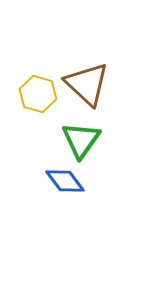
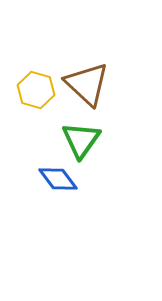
yellow hexagon: moved 2 px left, 4 px up
blue diamond: moved 7 px left, 2 px up
